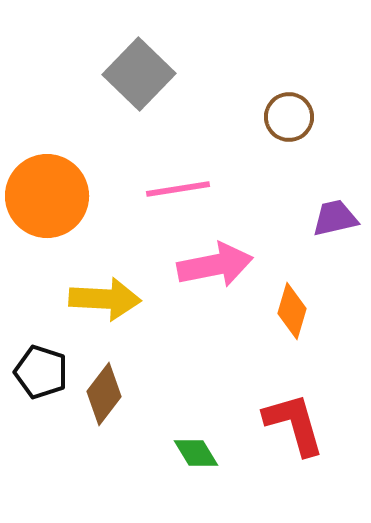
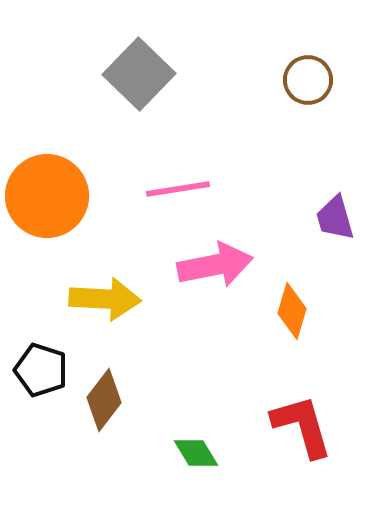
brown circle: moved 19 px right, 37 px up
purple trapezoid: rotated 93 degrees counterclockwise
black pentagon: moved 2 px up
brown diamond: moved 6 px down
red L-shape: moved 8 px right, 2 px down
